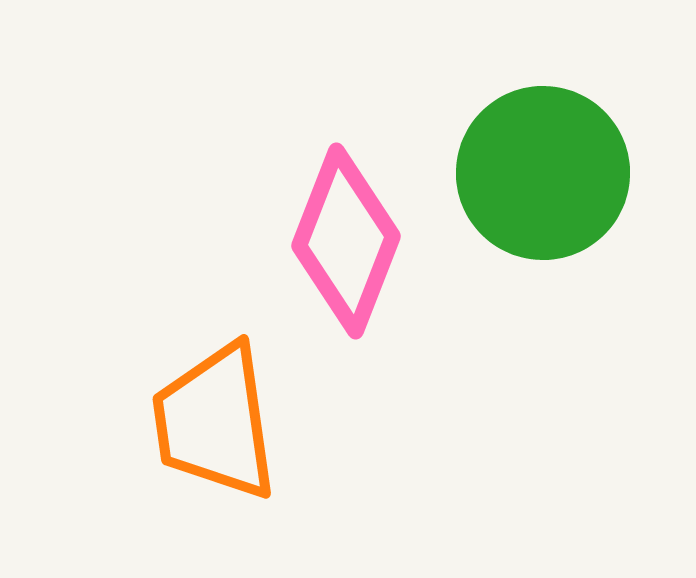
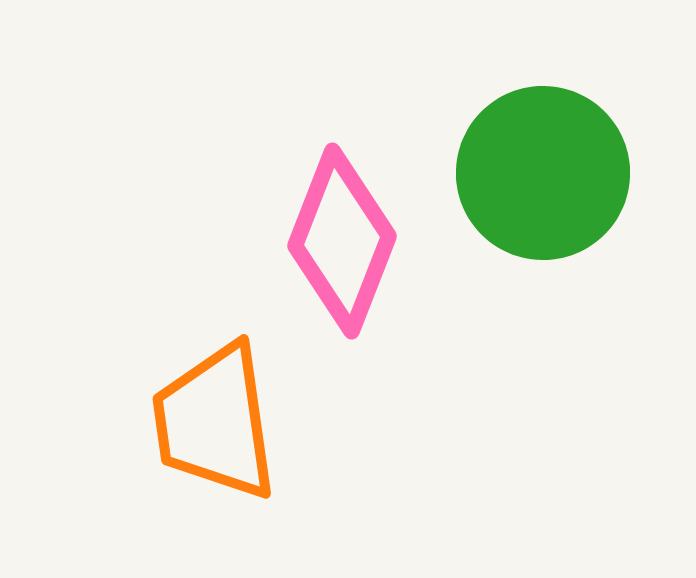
pink diamond: moved 4 px left
